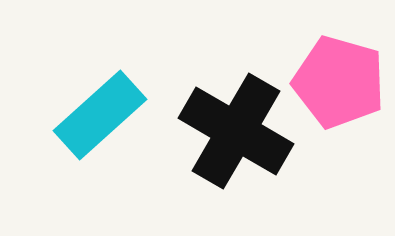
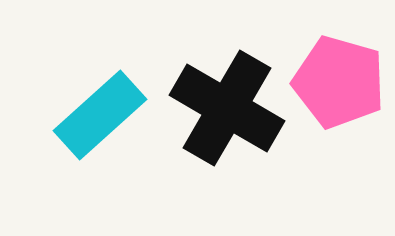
black cross: moved 9 px left, 23 px up
